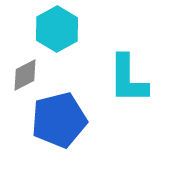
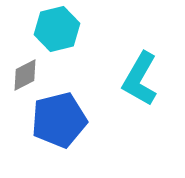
cyan hexagon: rotated 15 degrees clockwise
cyan L-shape: moved 12 px right; rotated 30 degrees clockwise
